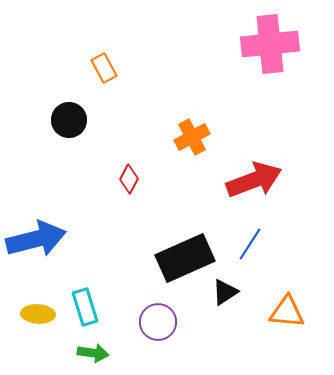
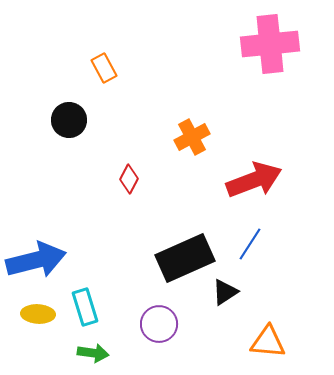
blue arrow: moved 21 px down
orange triangle: moved 19 px left, 30 px down
purple circle: moved 1 px right, 2 px down
